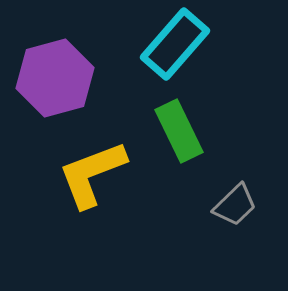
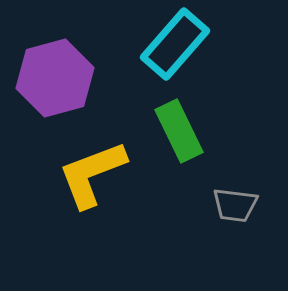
gray trapezoid: rotated 51 degrees clockwise
